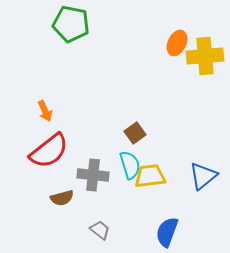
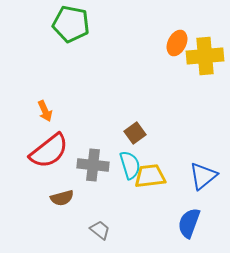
gray cross: moved 10 px up
blue semicircle: moved 22 px right, 9 px up
